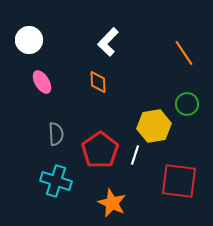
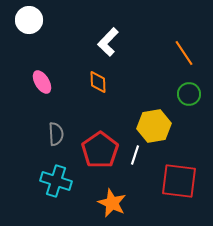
white circle: moved 20 px up
green circle: moved 2 px right, 10 px up
